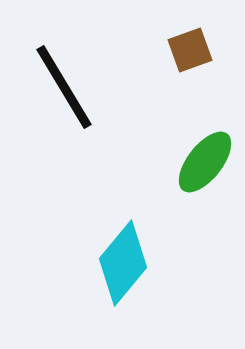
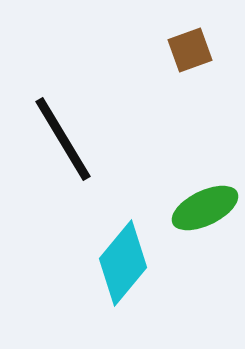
black line: moved 1 px left, 52 px down
green ellipse: moved 46 px down; rotated 26 degrees clockwise
